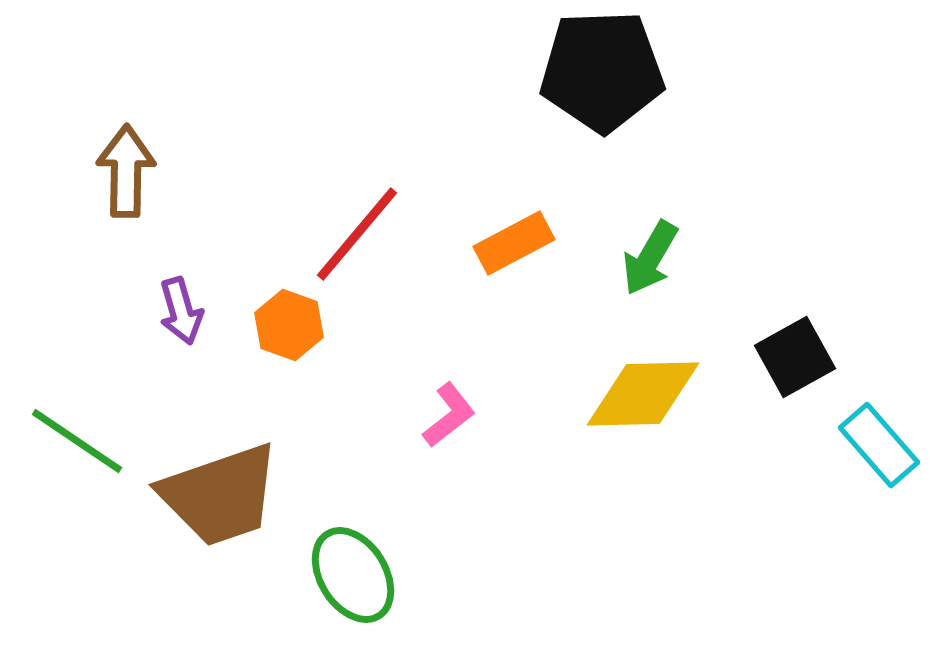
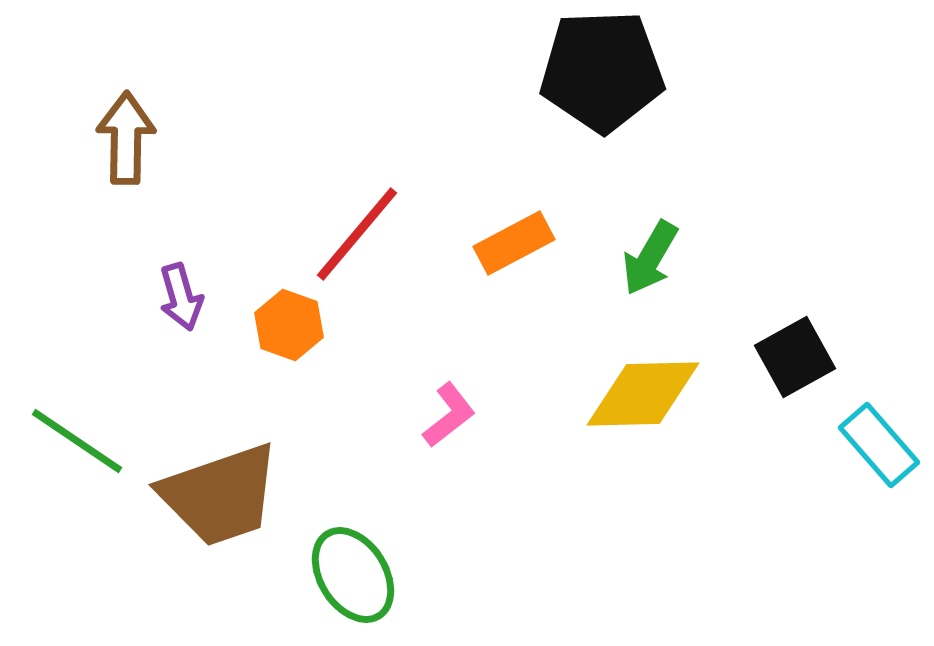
brown arrow: moved 33 px up
purple arrow: moved 14 px up
